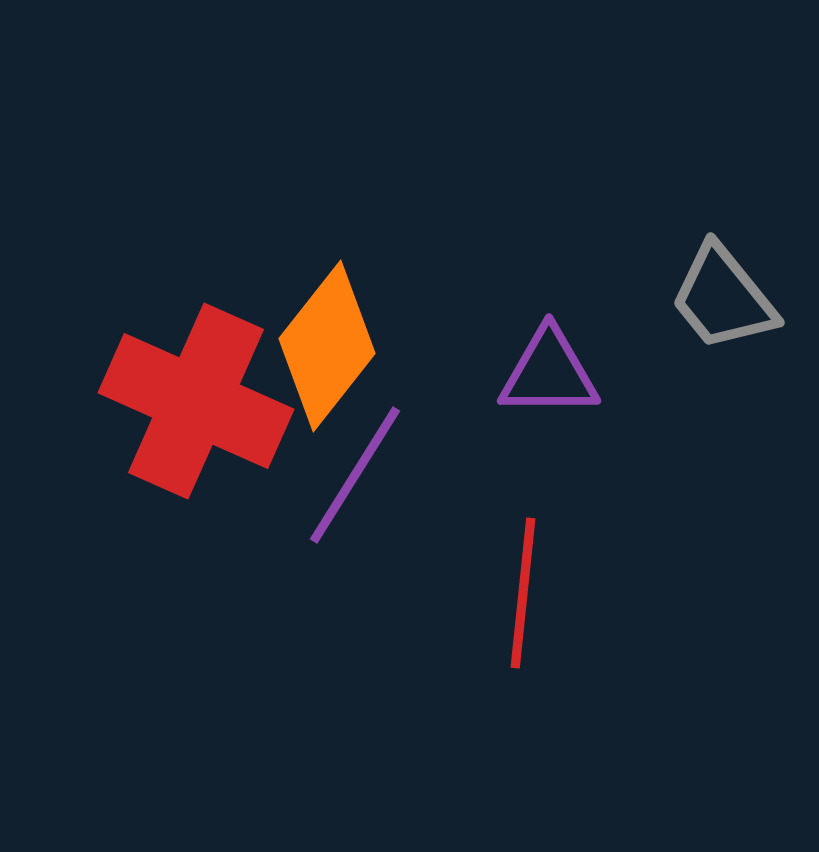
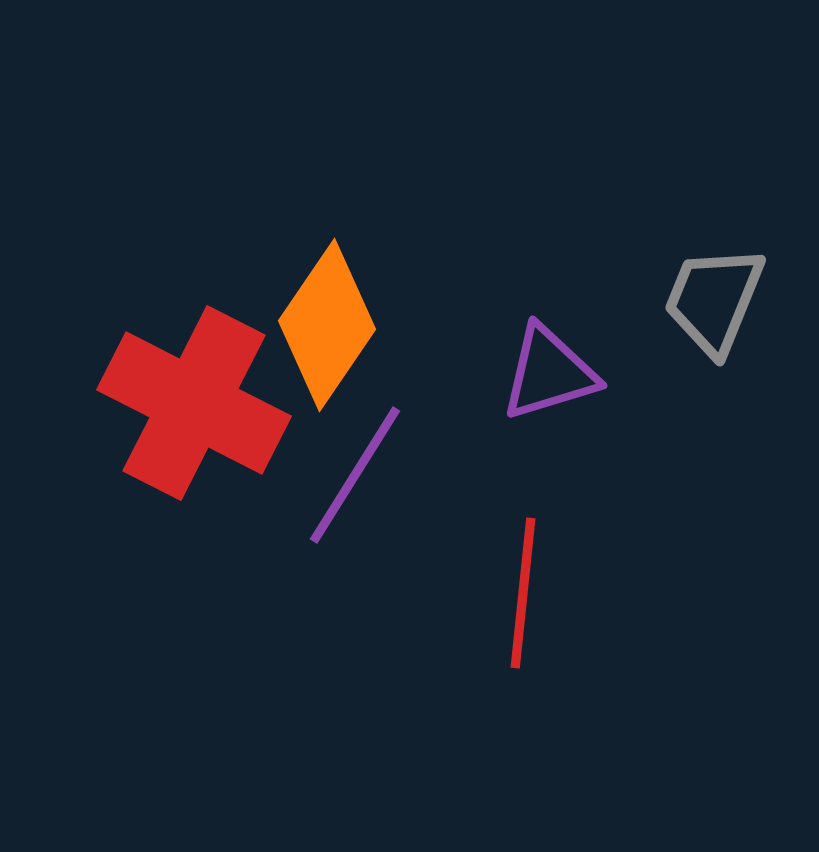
gray trapezoid: moved 9 px left, 2 px down; rotated 61 degrees clockwise
orange diamond: moved 21 px up; rotated 4 degrees counterclockwise
purple triangle: rotated 17 degrees counterclockwise
red cross: moved 2 px left, 2 px down; rotated 3 degrees clockwise
